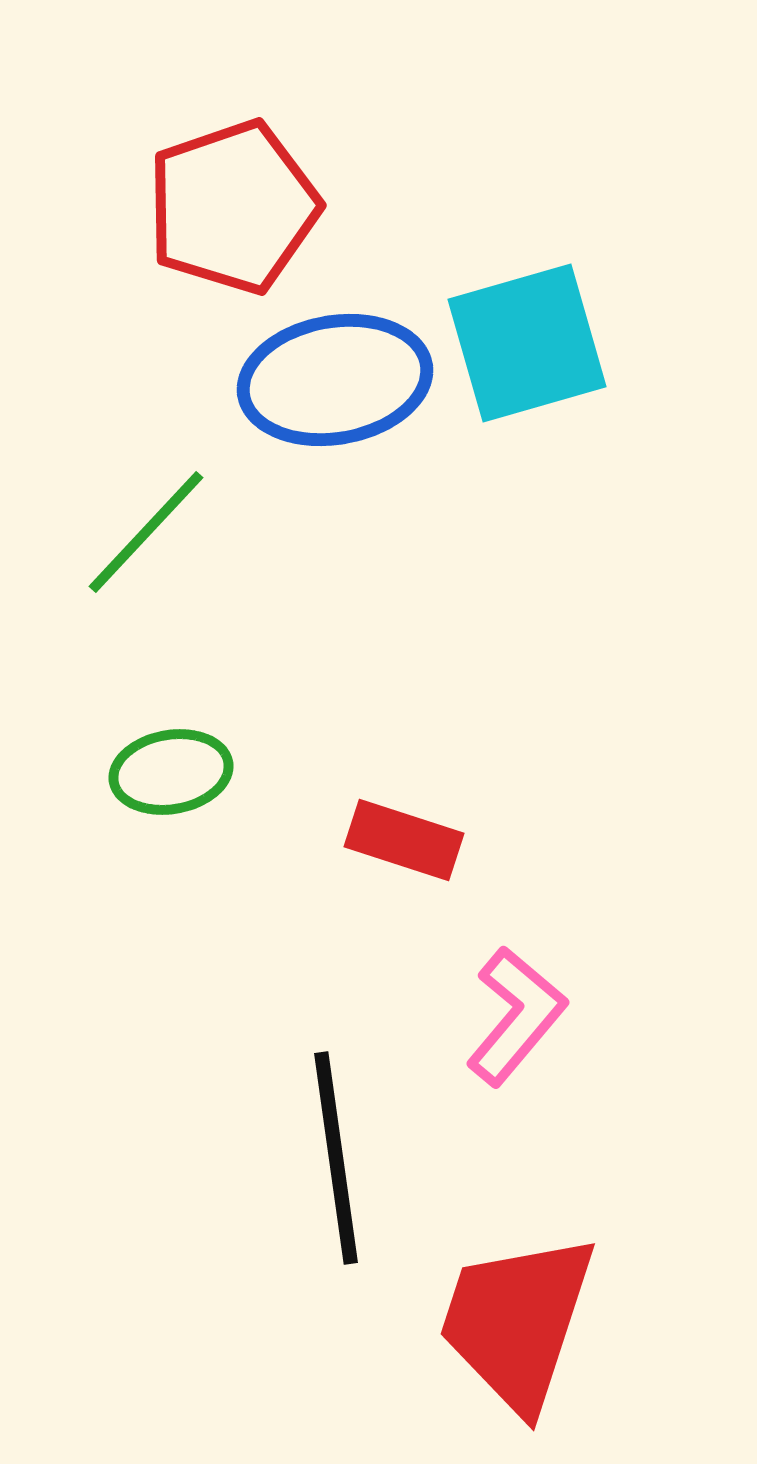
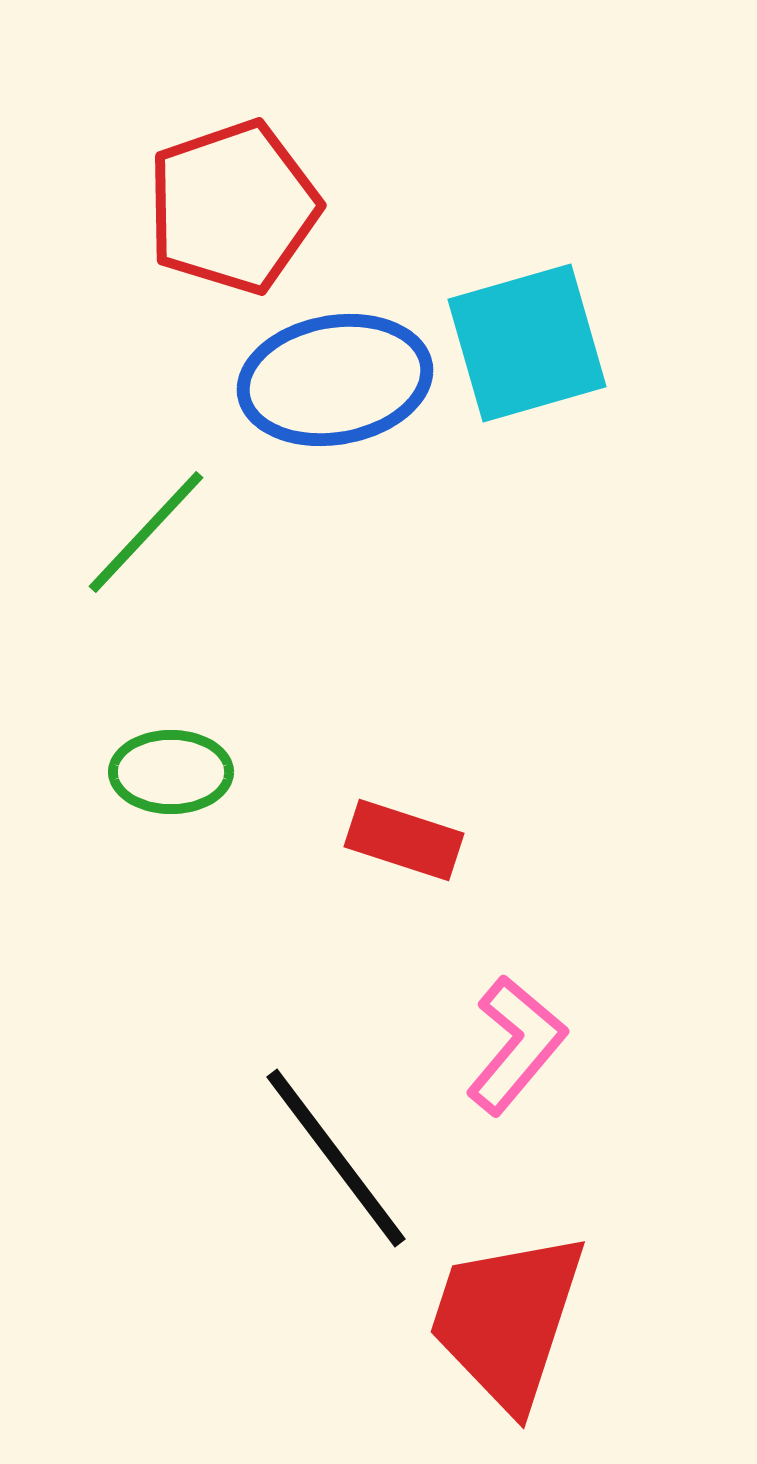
green ellipse: rotated 10 degrees clockwise
pink L-shape: moved 29 px down
black line: rotated 29 degrees counterclockwise
red trapezoid: moved 10 px left, 2 px up
